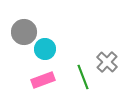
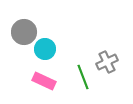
gray cross: rotated 20 degrees clockwise
pink rectangle: moved 1 px right, 1 px down; rotated 45 degrees clockwise
